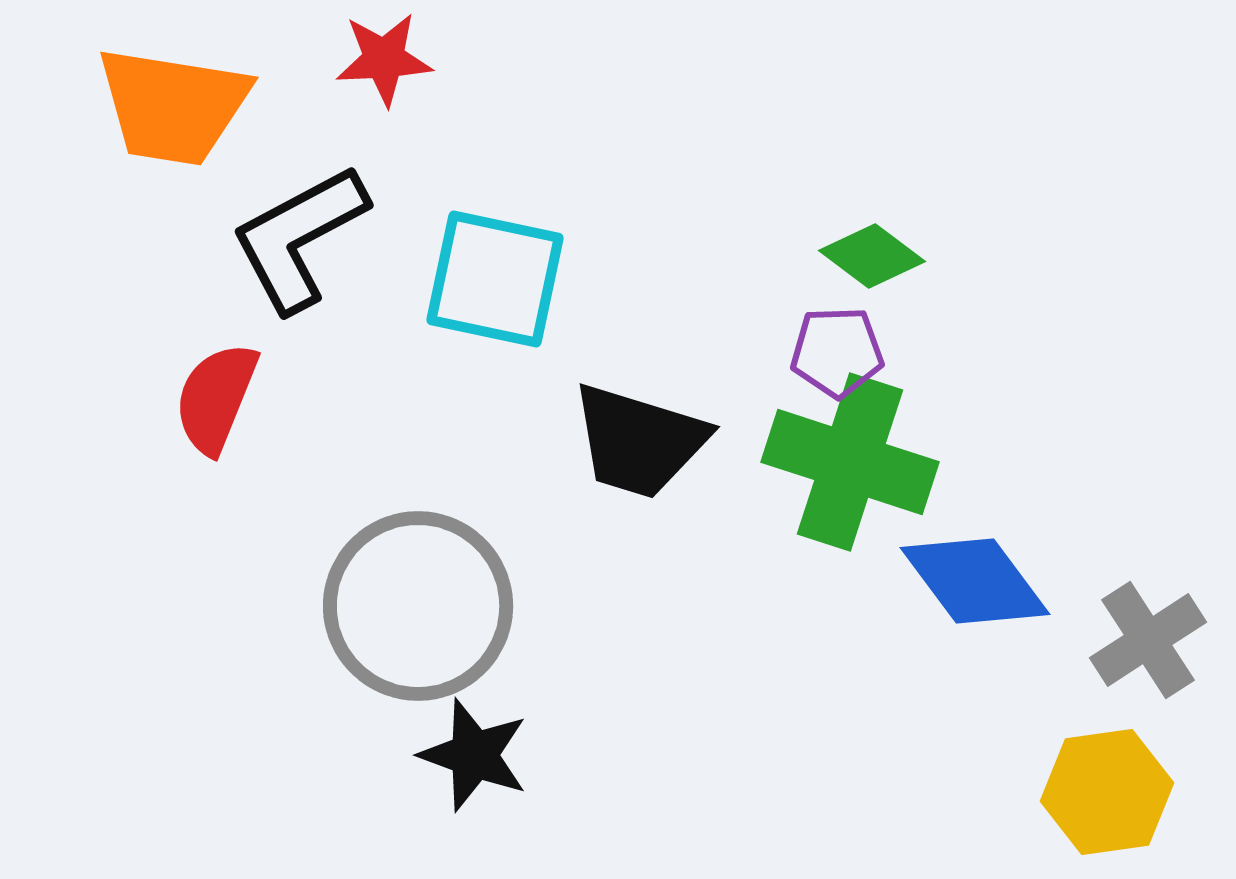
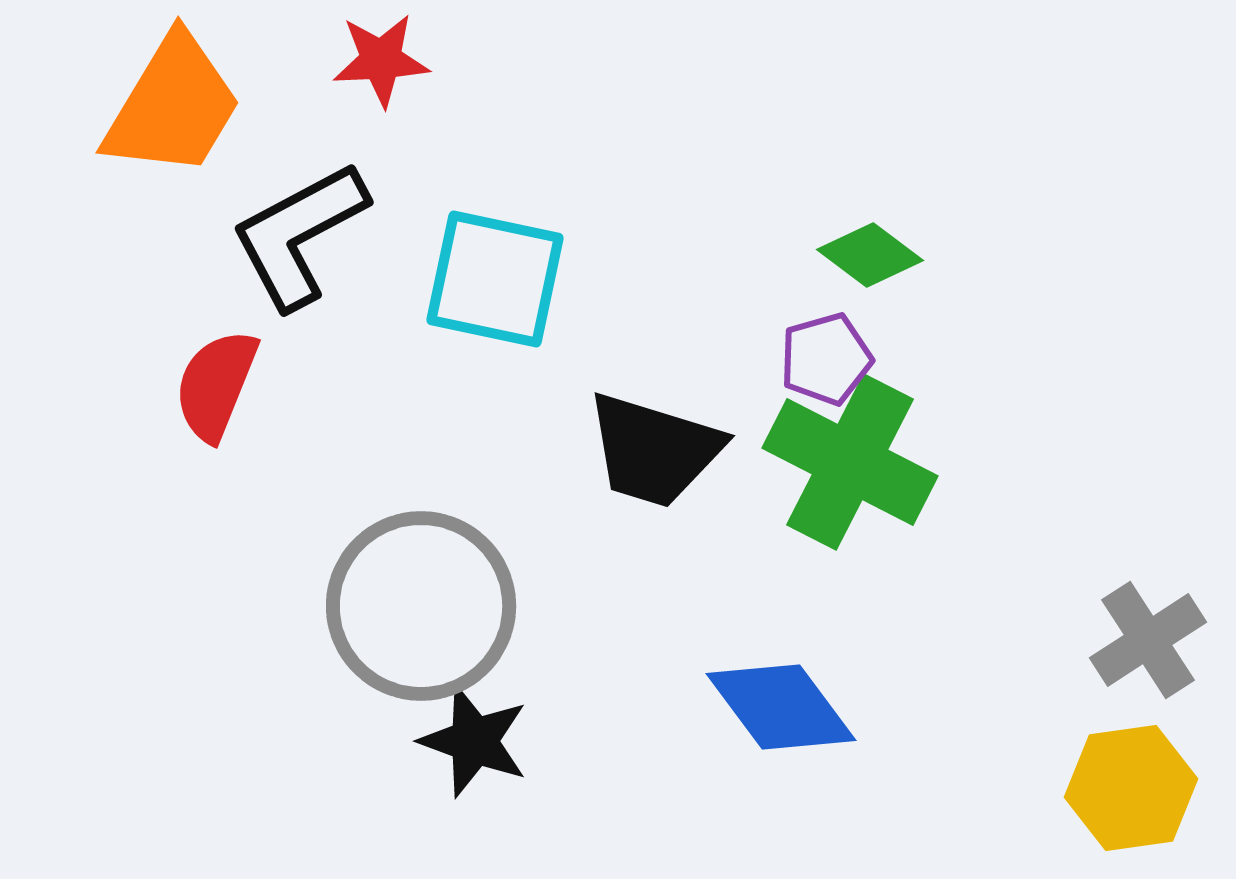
red star: moved 3 px left, 1 px down
orange trapezoid: rotated 68 degrees counterclockwise
black L-shape: moved 3 px up
green diamond: moved 2 px left, 1 px up
purple pentagon: moved 11 px left, 7 px down; rotated 14 degrees counterclockwise
red semicircle: moved 13 px up
black trapezoid: moved 15 px right, 9 px down
green cross: rotated 9 degrees clockwise
blue diamond: moved 194 px left, 126 px down
gray circle: moved 3 px right
black star: moved 14 px up
yellow hexagon: moved 24 px right, 4 px up
